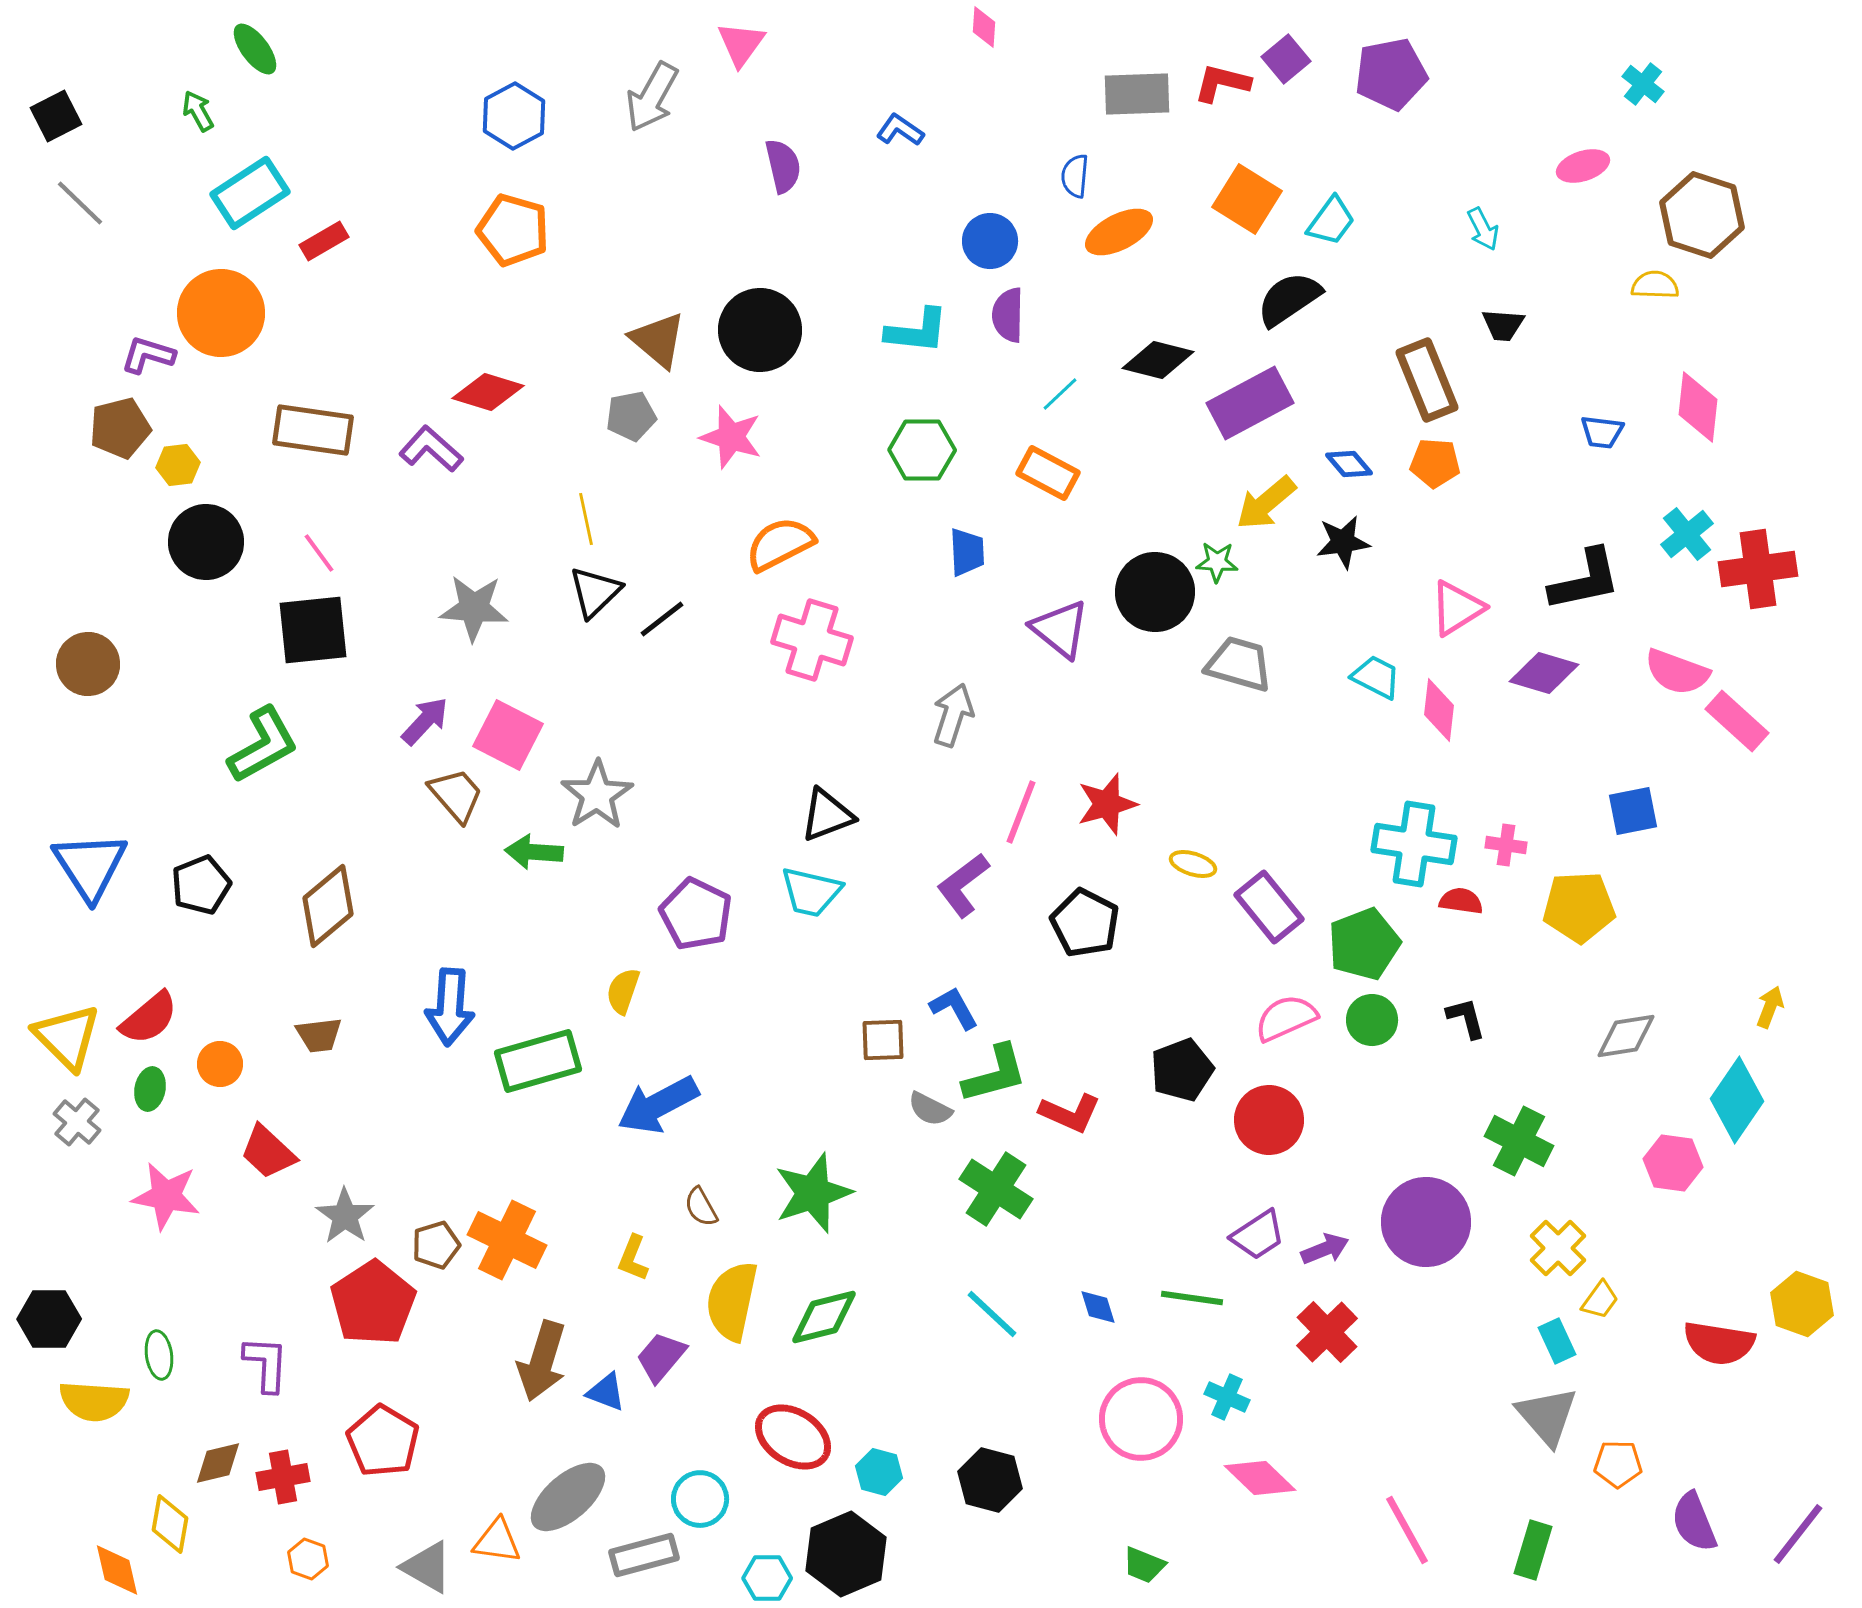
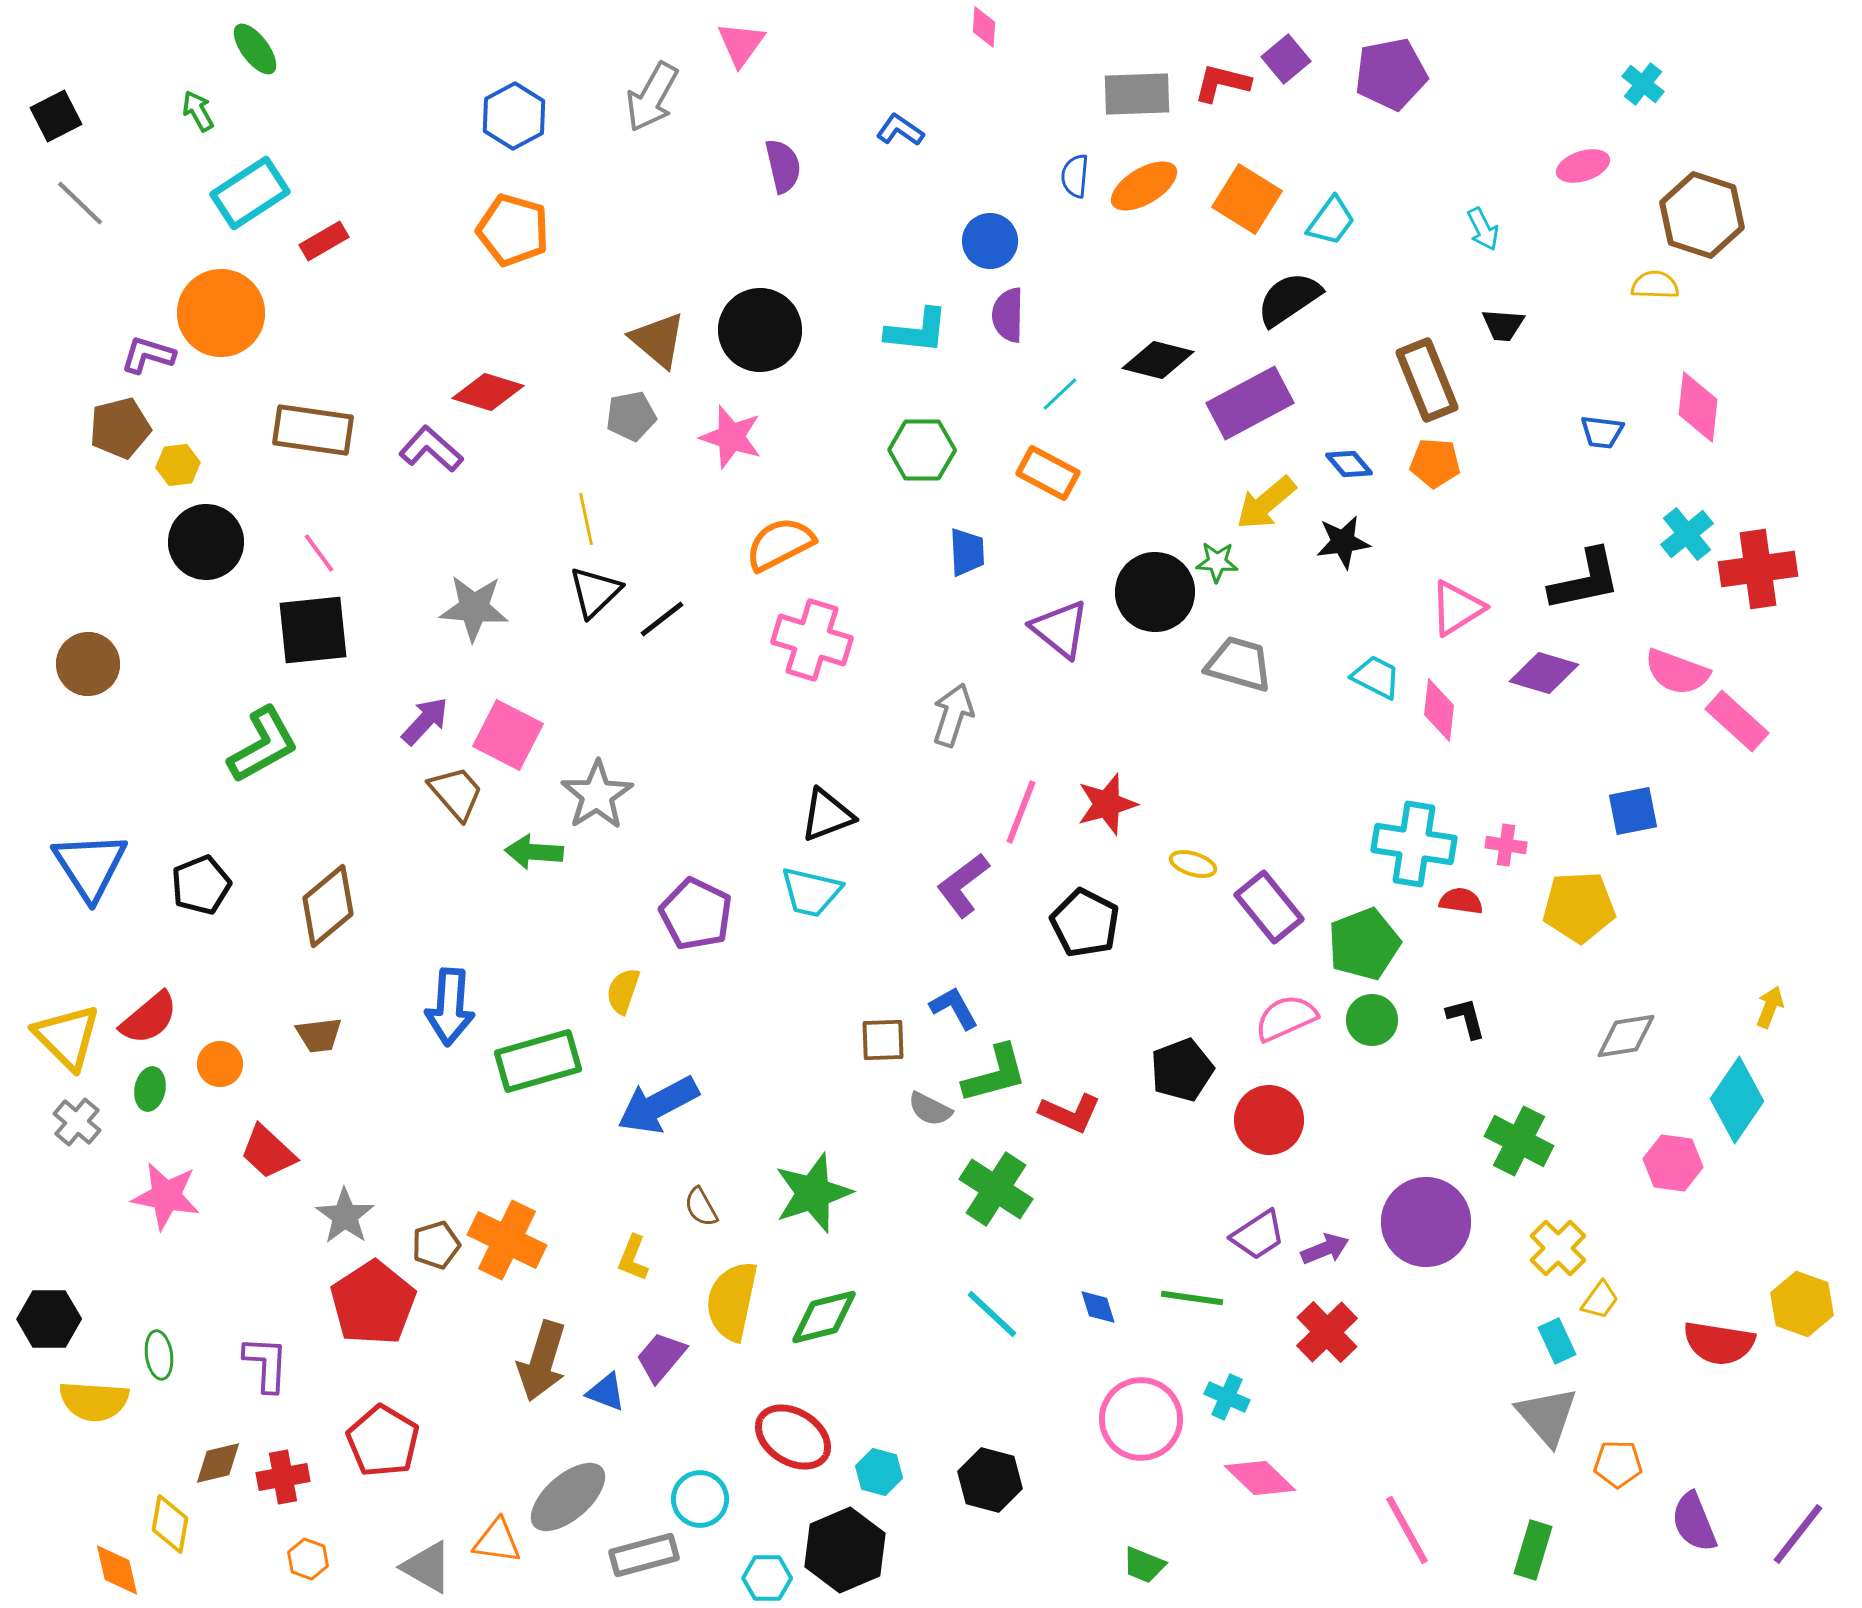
orange ellipse at (1119, 232): moved 25 px right, 46 px up; rotated 4 degrees counterclockwise
brown trapezoid at (456, 795): moved 2 px up
black hexagon at (846, 1554): moved 1 px left, 4 px up
